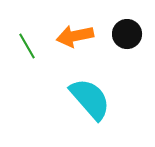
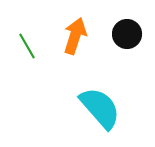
orange arrow: rotated 120 degrees clockwise
cyan semicircle: moved 10 px right, 9 px down
